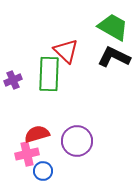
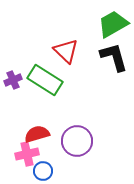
green trapezoid: moved 3 px up; rotated 60 degrees counterclockwise
black L-shape: rotated 48 degrees clockwise
green rectangle: moved 4 px left, 6 px down; rotated 60 degrees counterclockwise
